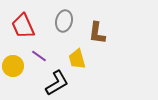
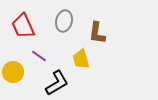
yellow trapezoid: moved 4 px right
yellow circle: moved 6 px down
